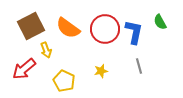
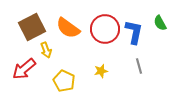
green semicircle: moved 1 px down
brown square: moved 1 px right, 1 px down
